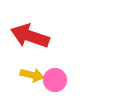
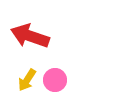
yellow arrow: moved 5 px left, 5 px down; rotated 110 degrees clockwise
